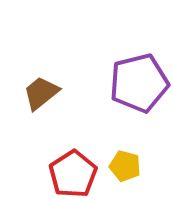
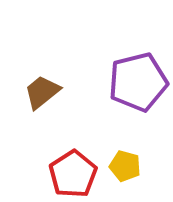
purple pentagon: moved 1 px left, 1 px up
brown trapezoid: moved 1 px right, 1 px up
